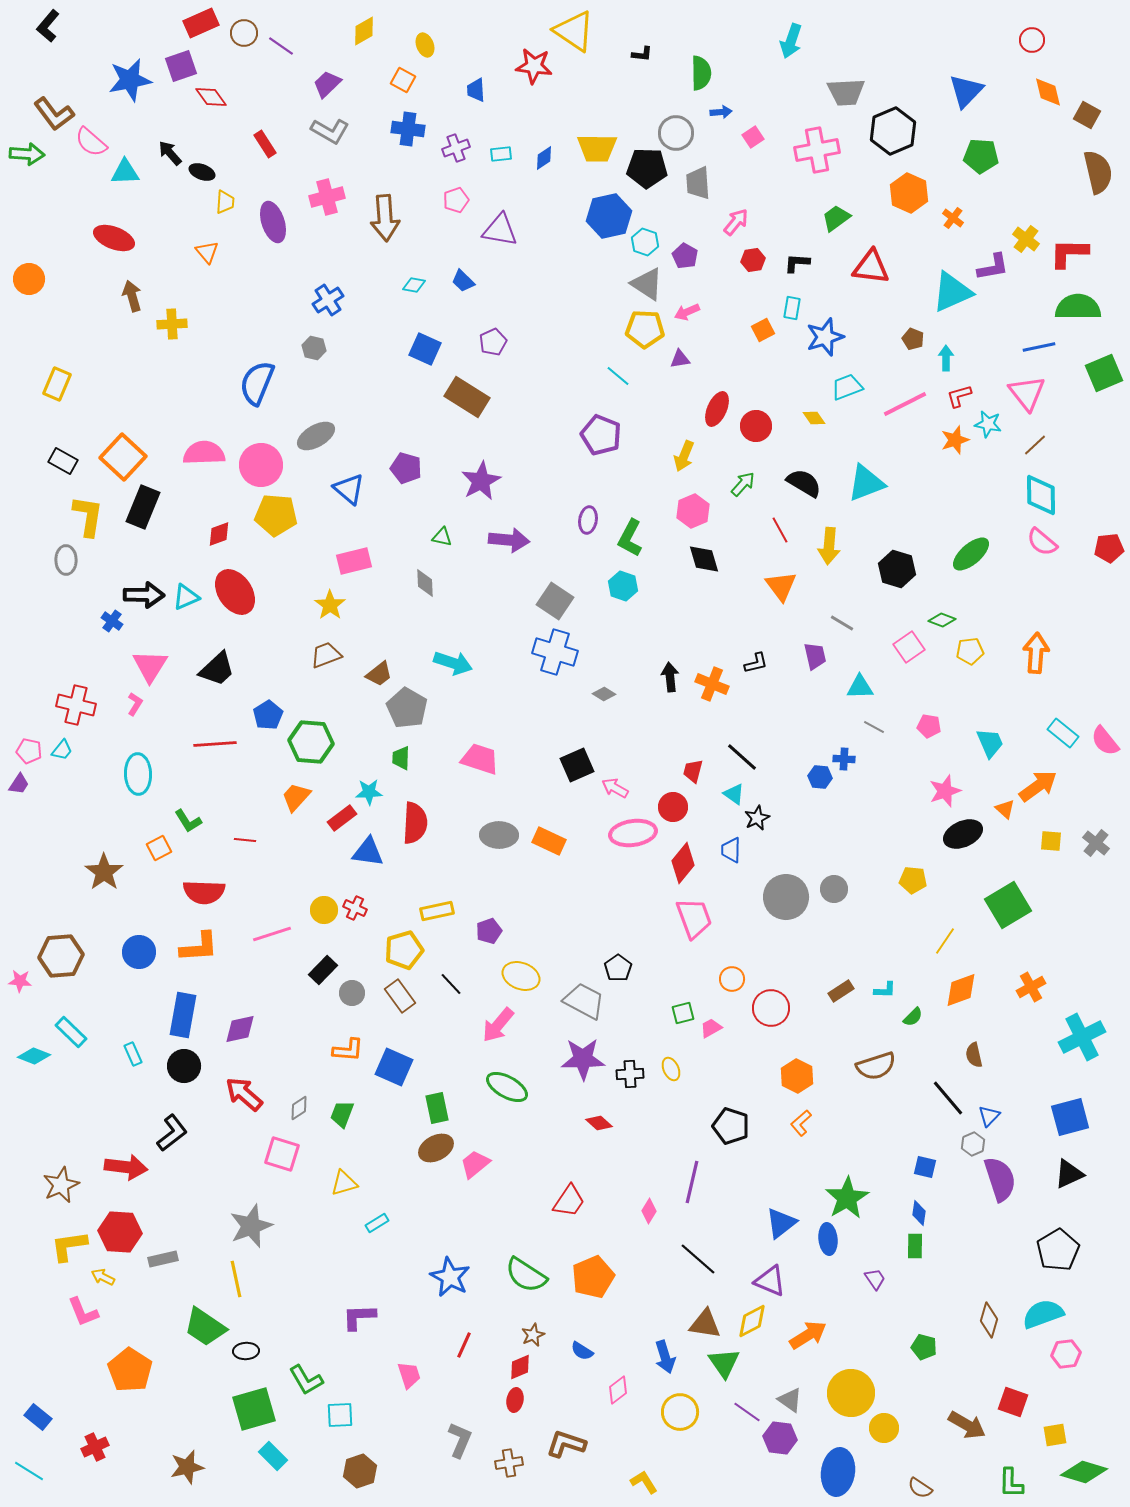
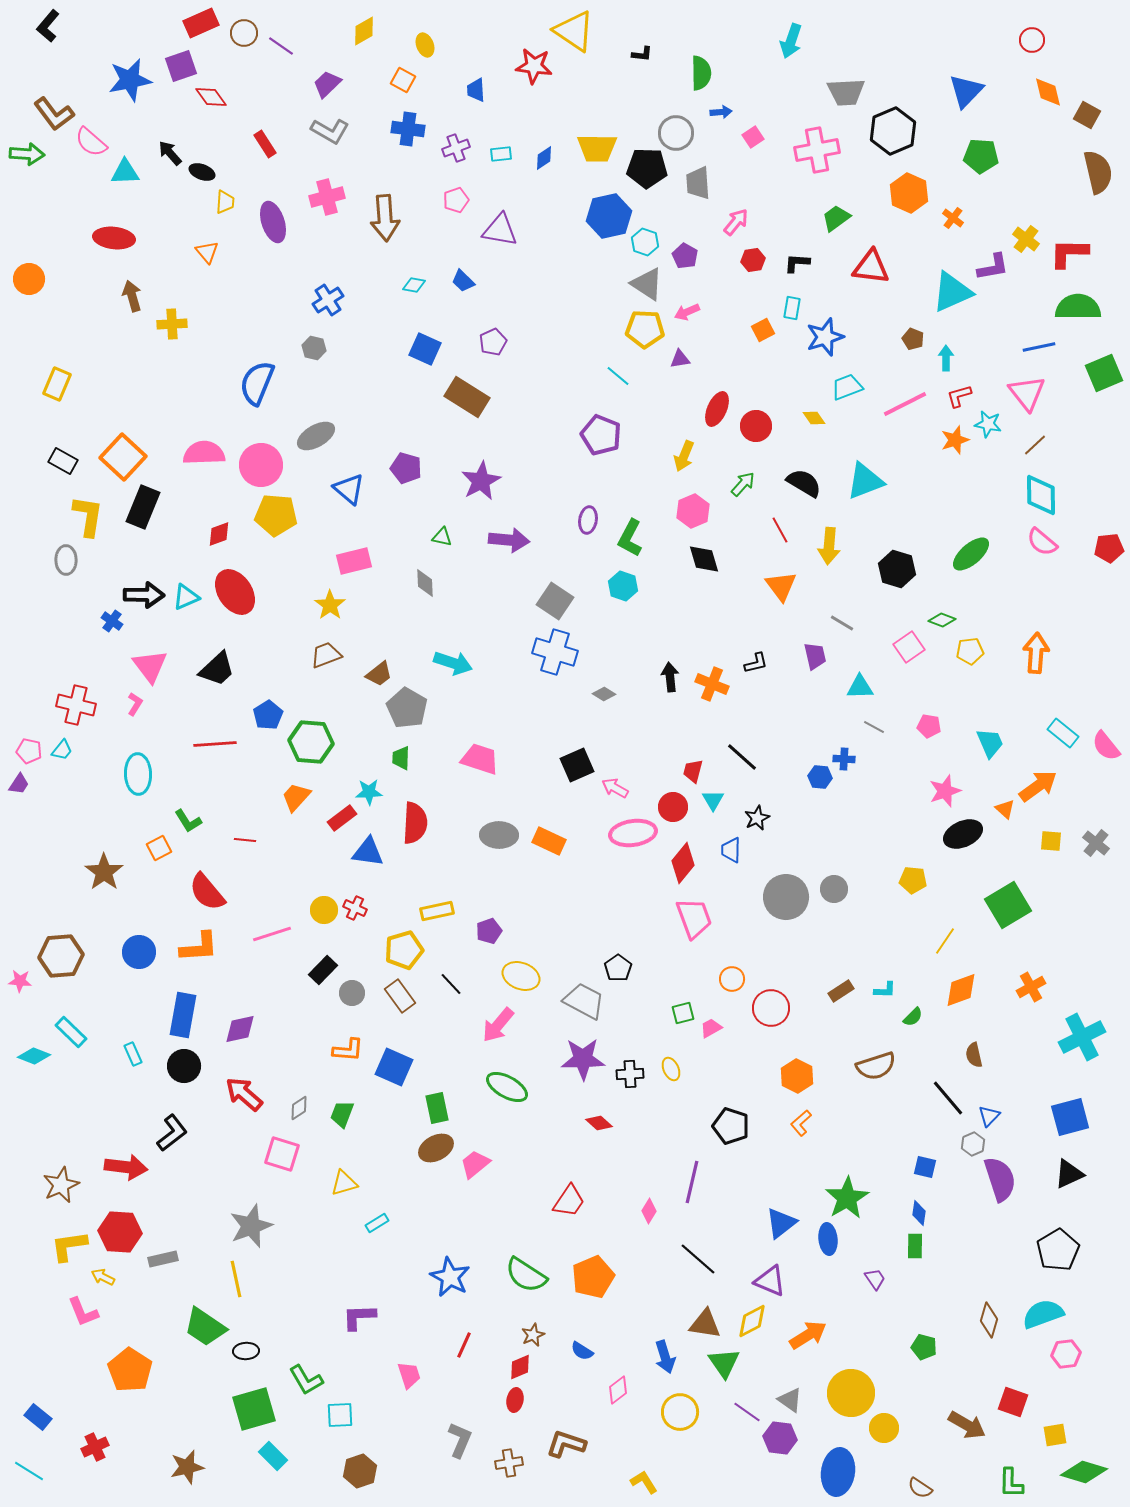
red ellipse at (114, 238): rotated 15 degrees counterclockwise
cyan triangle at (866, 483): moved 1 px left, 2 px up
pink triangle at (150, 666): rotated 9 degrees counterclockwise
pink semicircle at (1105, 741): moved 1 px right, 5 px down
cyan triangle at (734, 794): moved 21 px left, 6 px down; rotated 25 degrees clockwise
red semicircle at (204, 892): moved 3 px right; rotated 48 degrees clockwise
